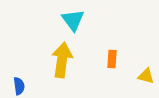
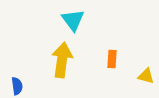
blue semicircle: moved 2 px left
